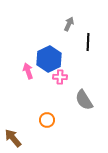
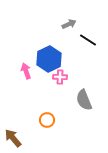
gray arrow: rotated 40 degrees clockwise
black line: moved 2 px up; rotated 60 degrees counterclockwise
pink arrow: moved 2 px left
gray semicircle: rotated 10 degrees clockwise
